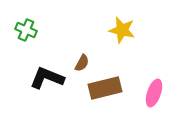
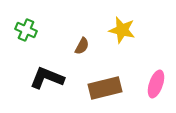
brown semicircle: moved 17 px up
pink ellipse: moved 2 px right, 9 px up
